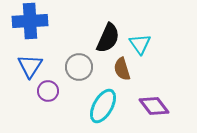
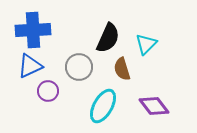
blue cross: moved 3 px right, 9 px down
cyan triangle: moved 6 px right; rotated 20 degrees clockwise
blue triangle: rotated 32 degrees clockwise
